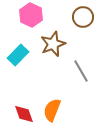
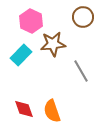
pink hexagon: moved 6 px down
brown star: rotated 15 degrees clockwise
cyan rectangle: moved 3 px right
orange semicircle: moved 1 px down; rotated 40 degrees counterclockwise
red diamond: moved 5 px up
